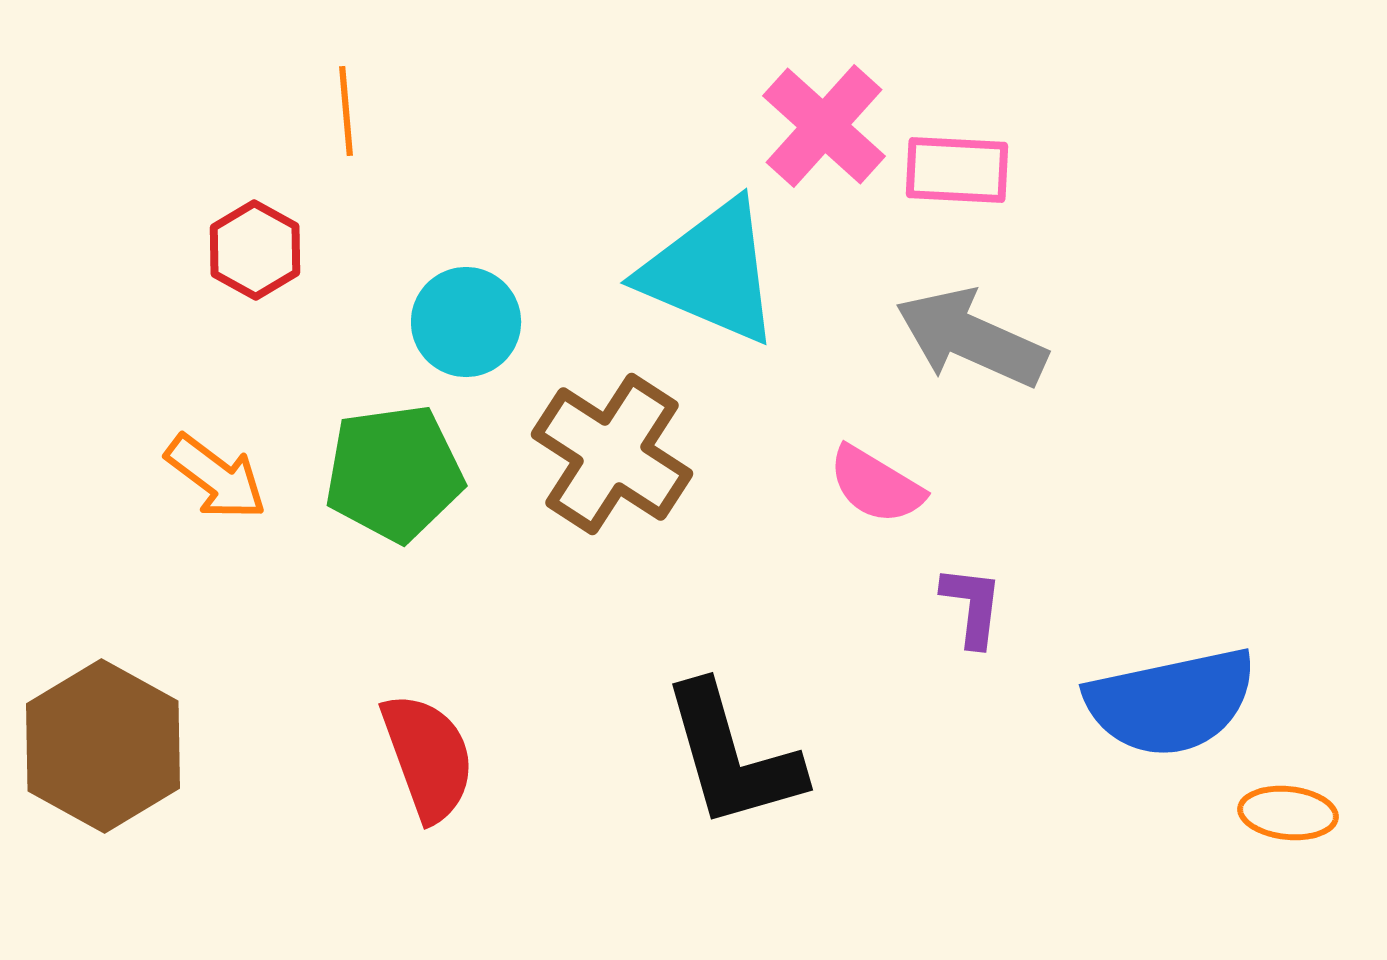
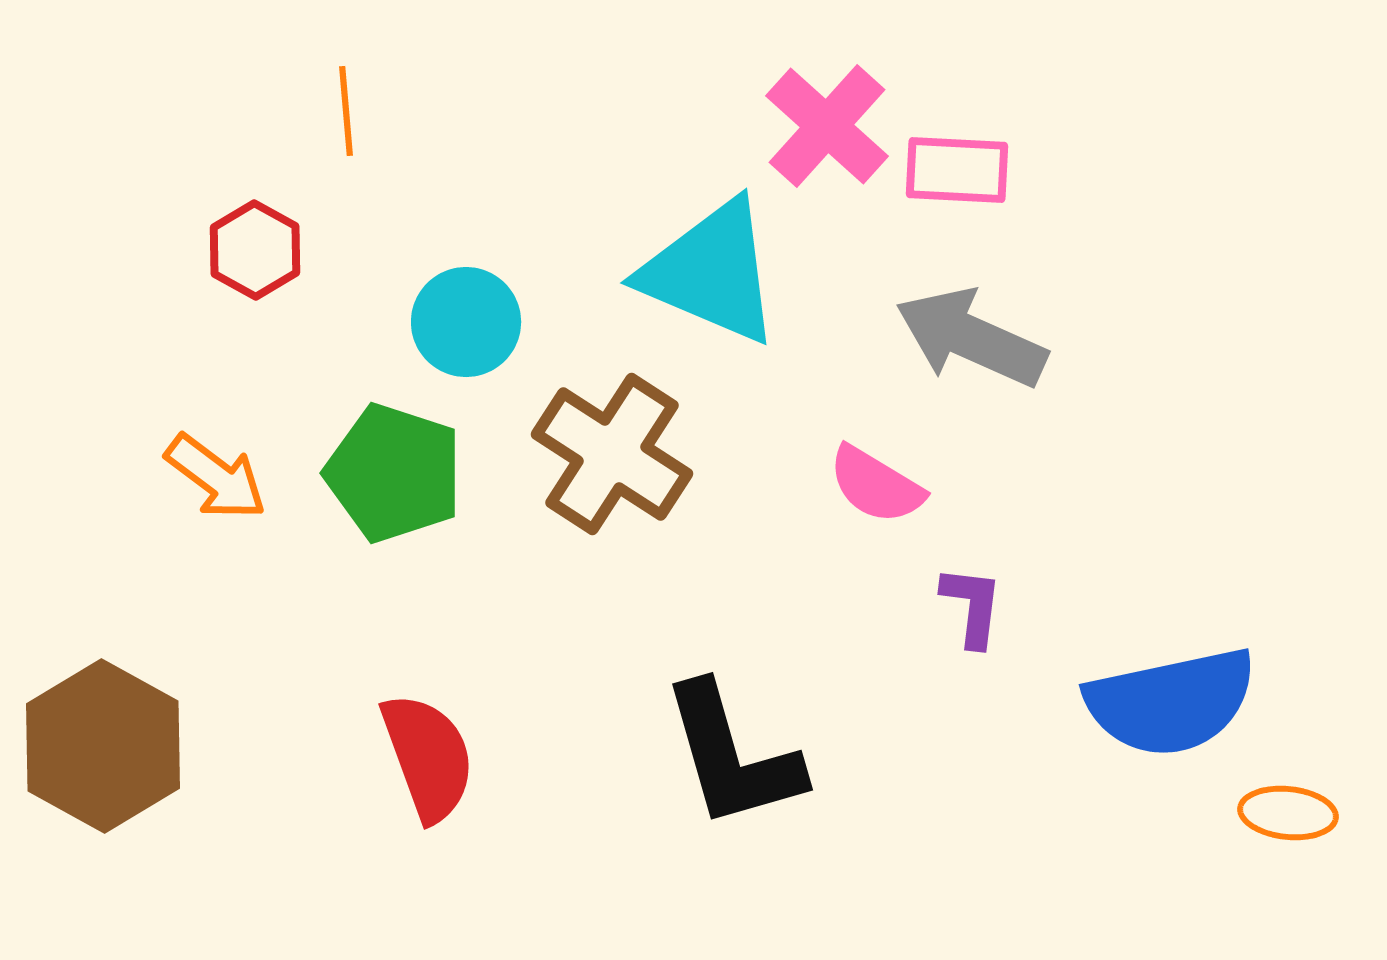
pink cross: moved 3 px right
green pentagon: rotated 26 degrees clockwise
